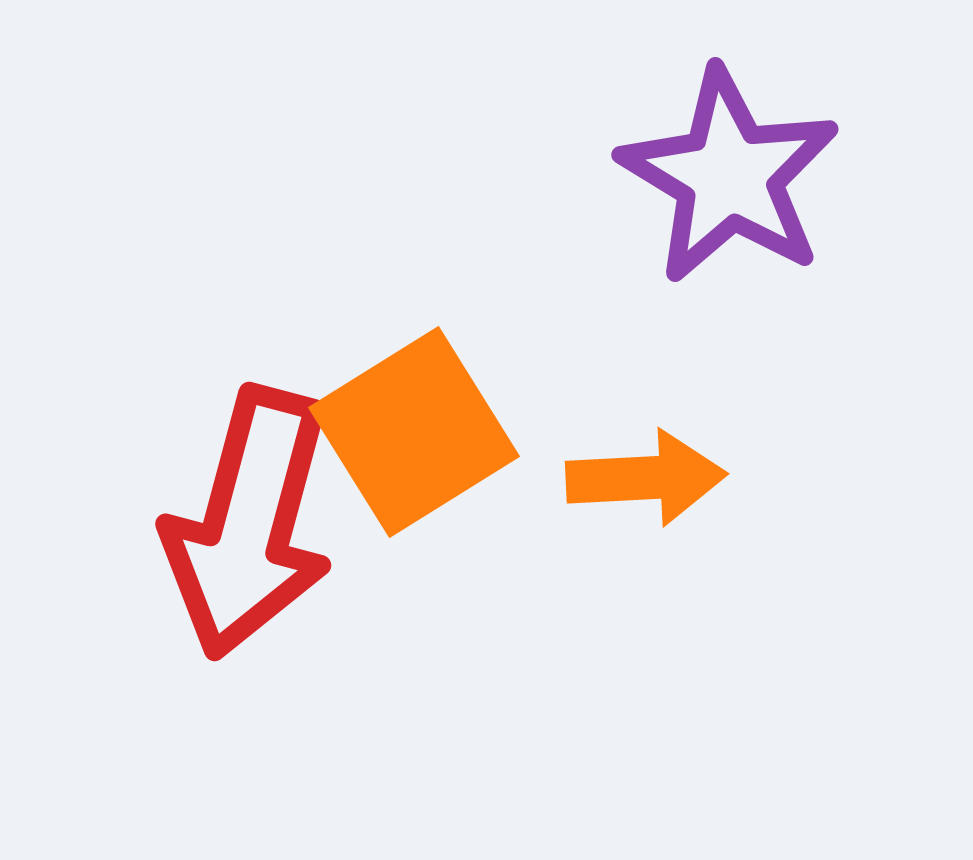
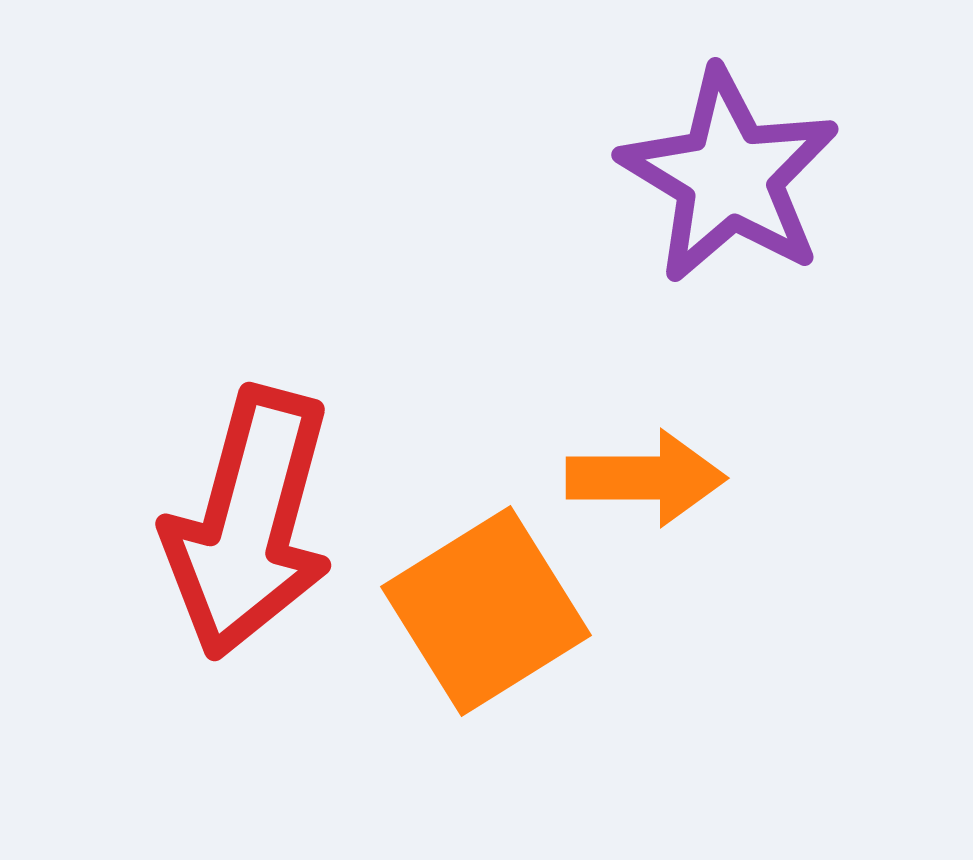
orange square: moved 72 px right, 179 px down
orange arrow: rotated 3 degrees clockwise
